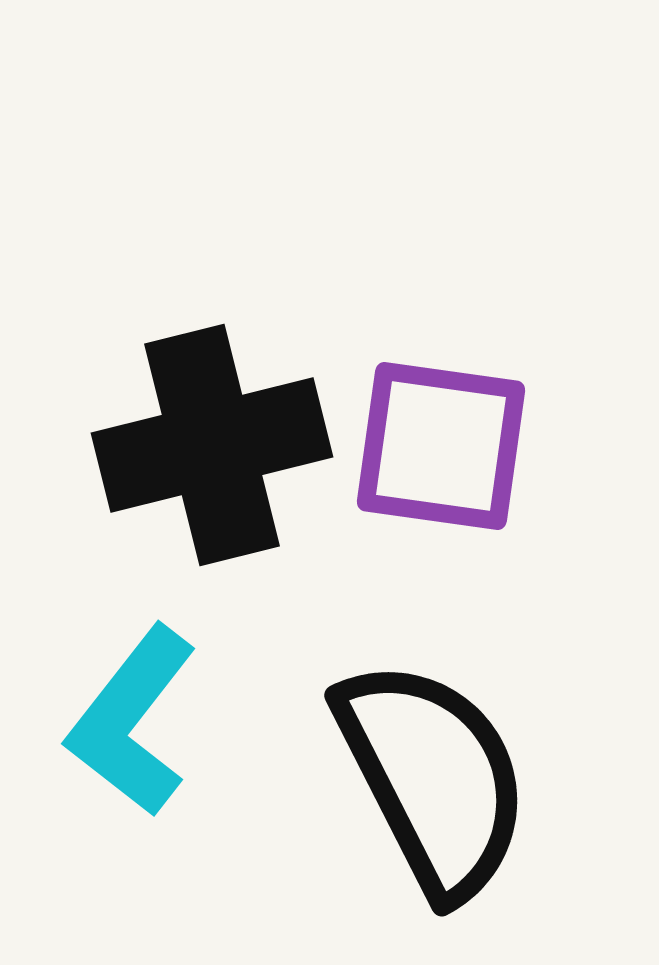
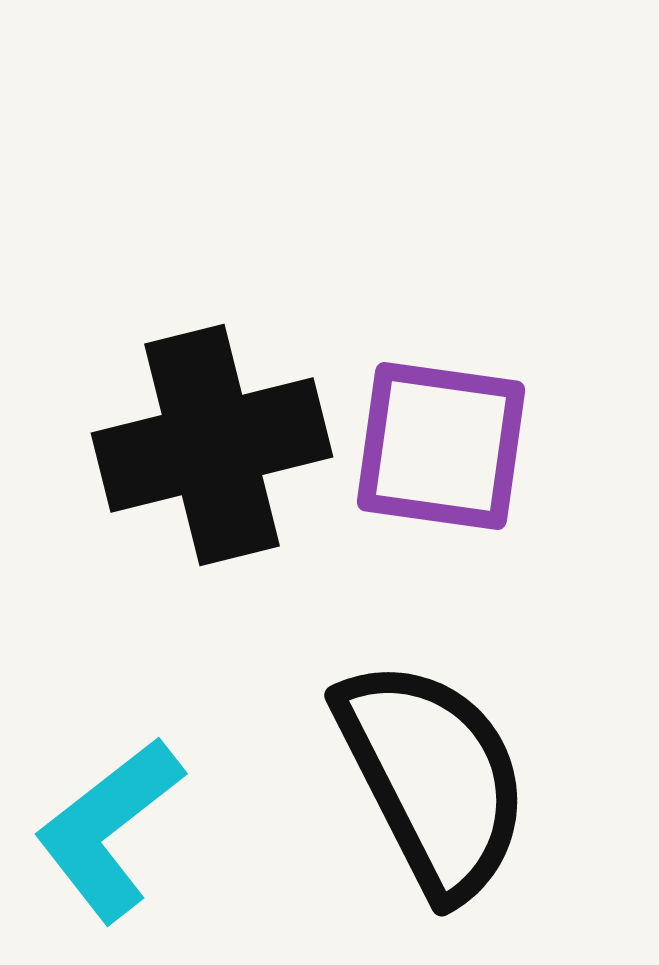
cyan L-shape: moved 23 px left, 108 px down; rotated 14 degrees clockwise
